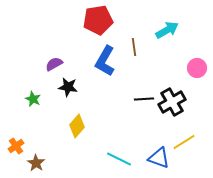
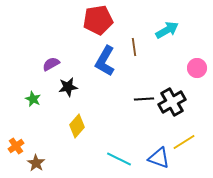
purple semicircle: moved 3 px left
black star: rotated 18 degrees counterclockwise
